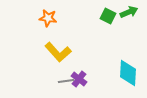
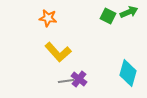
cyan diamond: rotated 12 degrees clockwise
